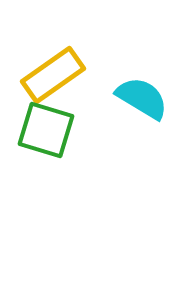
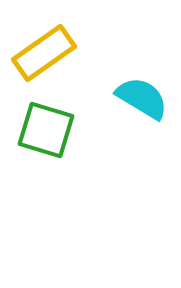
yellow rectangle: moved 9 px left, 22 px up
